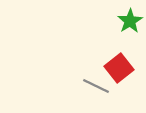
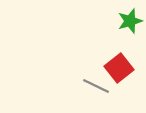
green star: rotated 15 degrees clockwise
